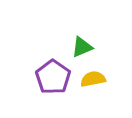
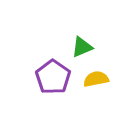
yellow semicircle: moved 3 px right
